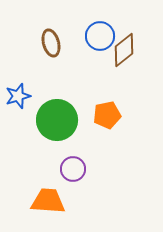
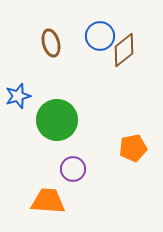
orange pentagon: moved 26 px right, 33 px down
